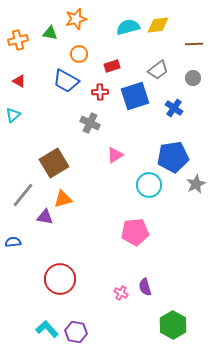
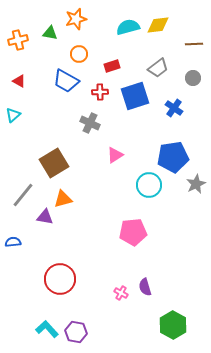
gray trapezoid: moved 2 px up
pink pentagon: moved 2 px left
